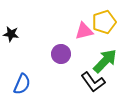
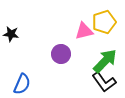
black L-shape: moved 11 px right
